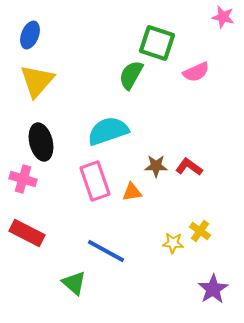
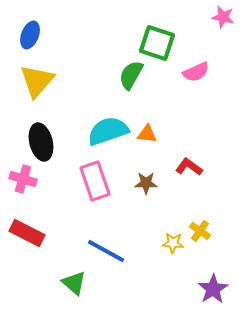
brown star: moved 10 px left, 17 px down
orange triangle: moved 15 px right, 58 px up; rotated 15 degrees clockwise
